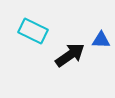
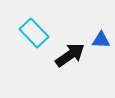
cyan rectangle: moved 1 px right, 2 px down; rotated 20 degrees clockwise
